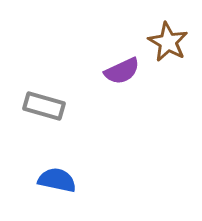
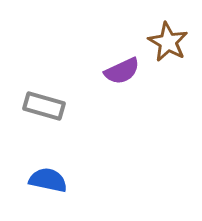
blue semicircle: moved 9 px left
